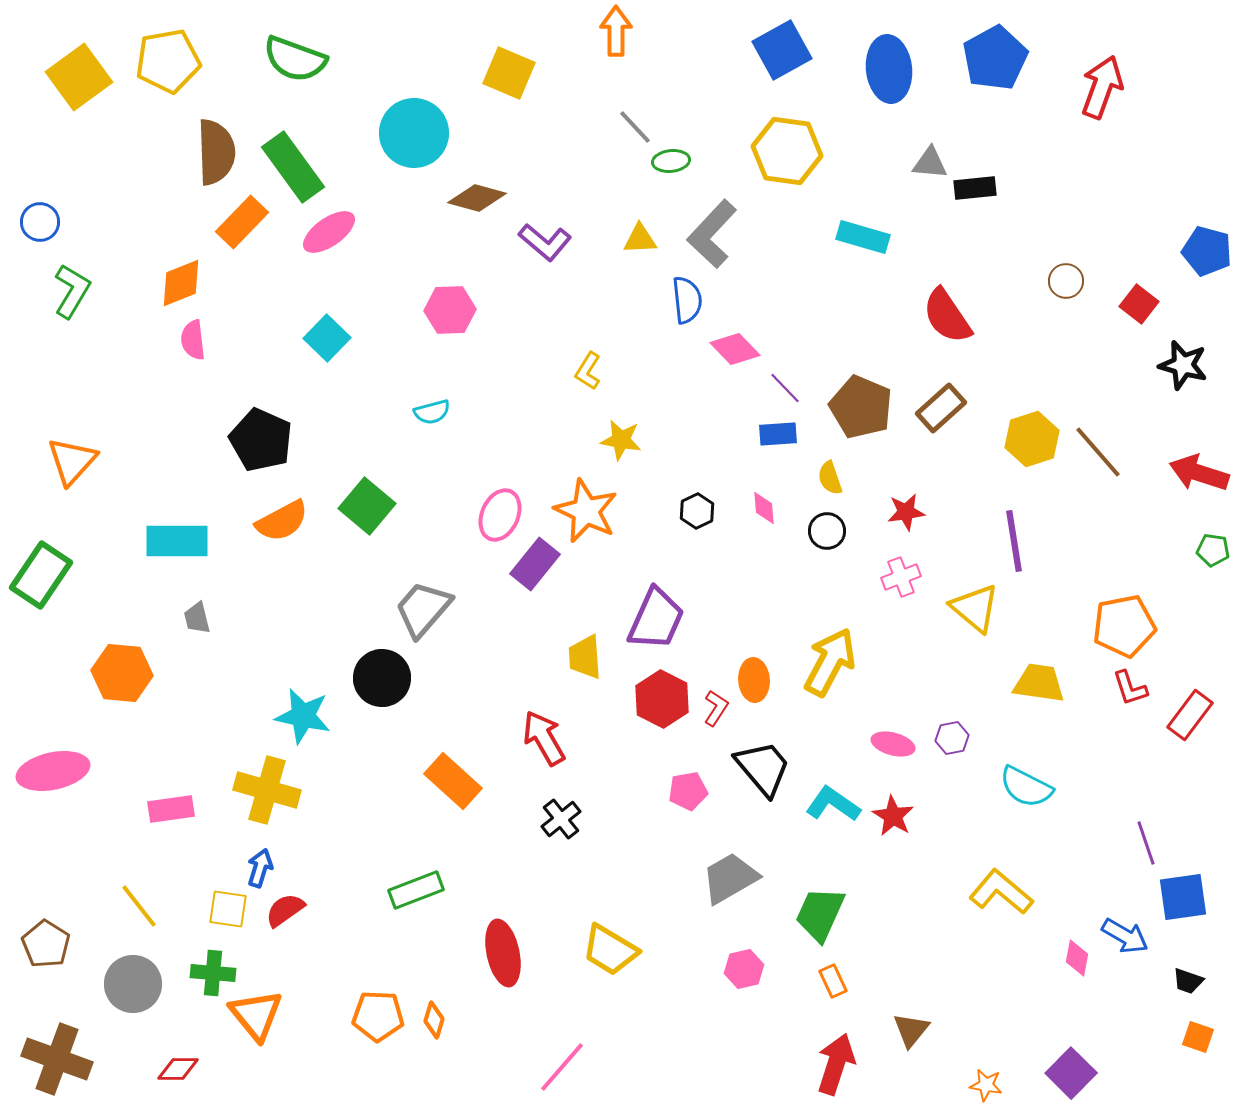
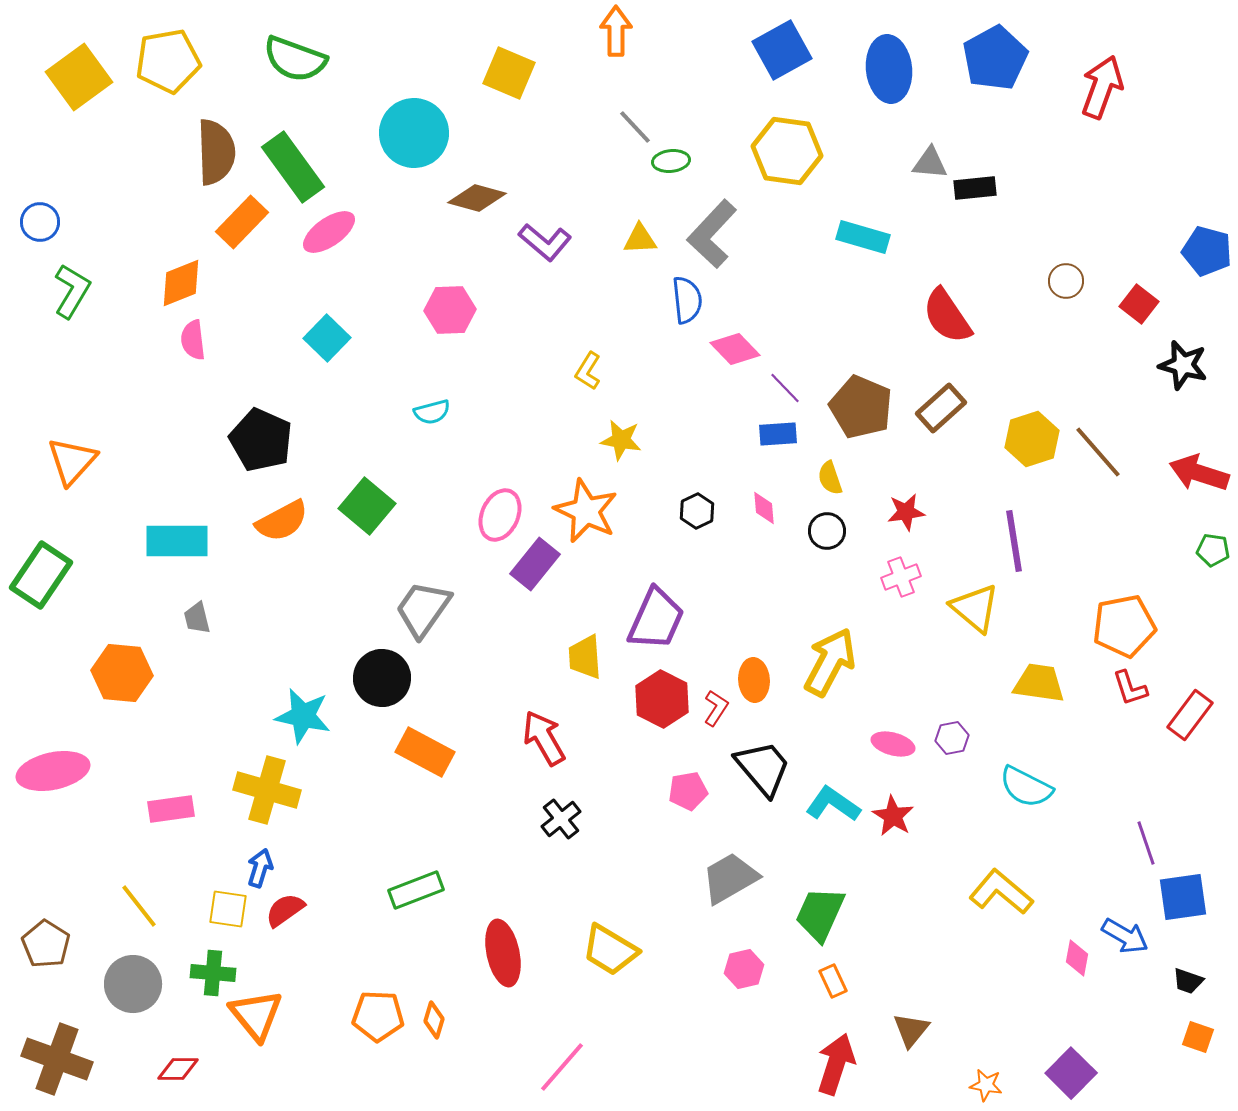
gray trapezoid at (423, 609): rotated 6 degrees counterclockwise
orange rectangle at (453, 781): moved 28 px left, 29 px up; rotated 14 degrees counterclockwise
